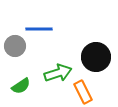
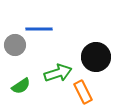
gray circle: moved 1 px up
